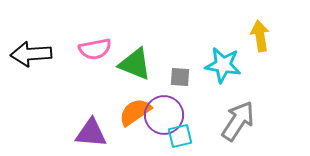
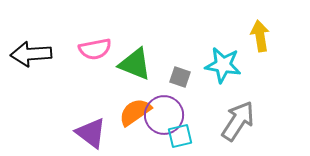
gray square: rotated 15 degrees clockwise
purple triangle: rotated 32 degrees clockwise
